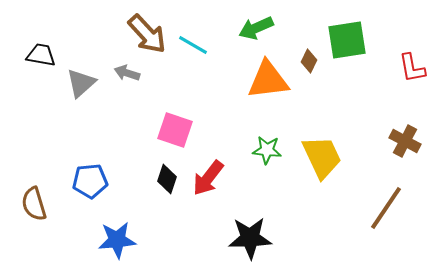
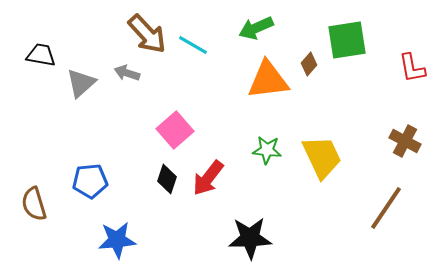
brown diamond: moved 3 px down; rotated 15 degrees clockwise
pink square: rotated 30 degrees clockwise
